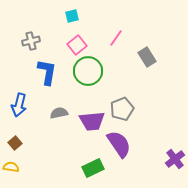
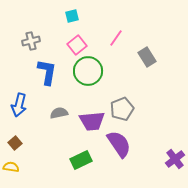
green rectangle: moved 12 px left, 8 px up
